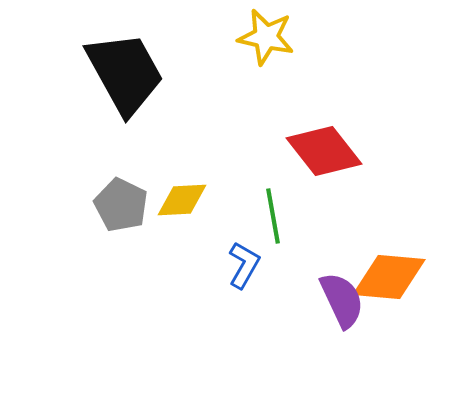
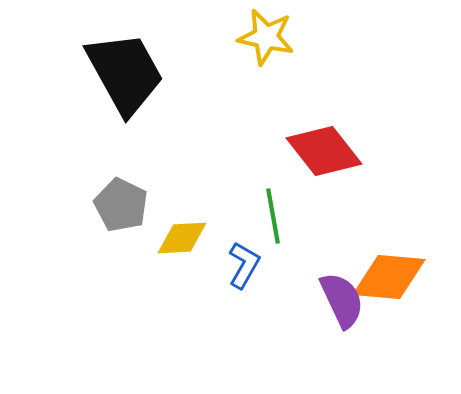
yellow diamond: moved 38 px down
